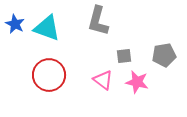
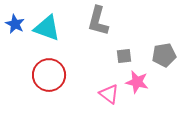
pink triangle: moved 6 px right, 14 px down
